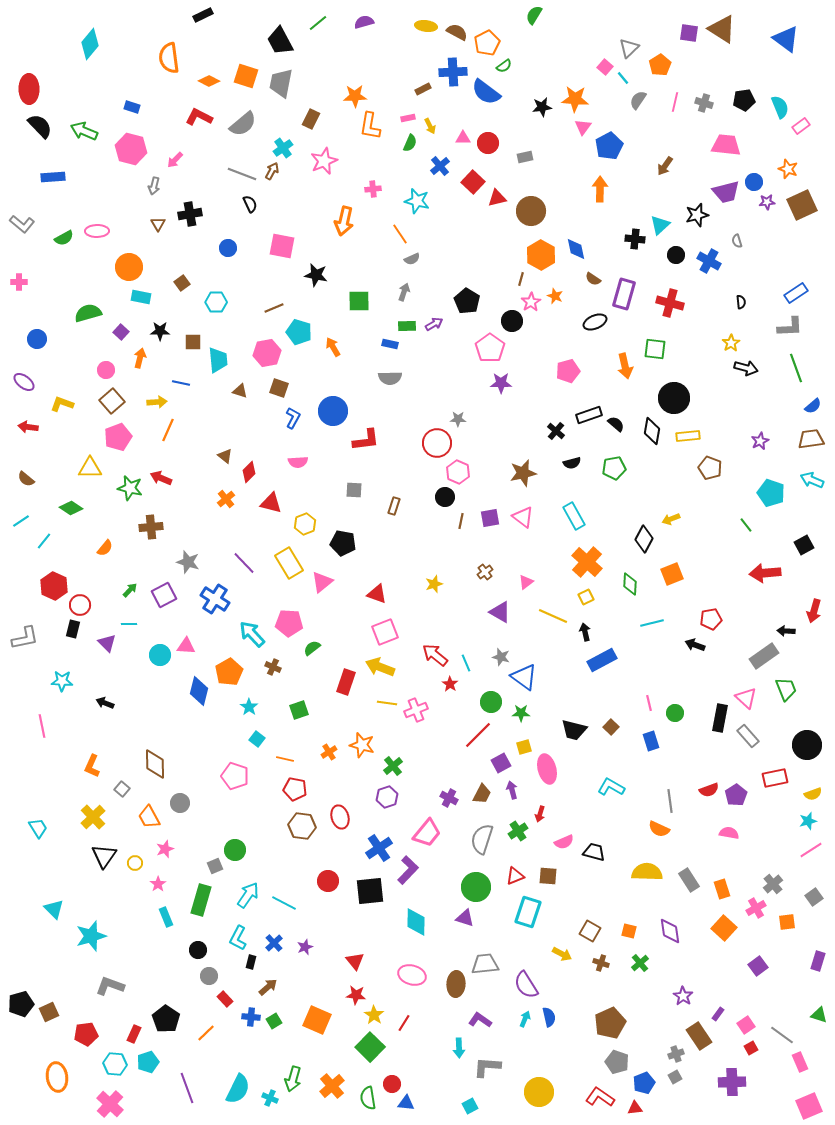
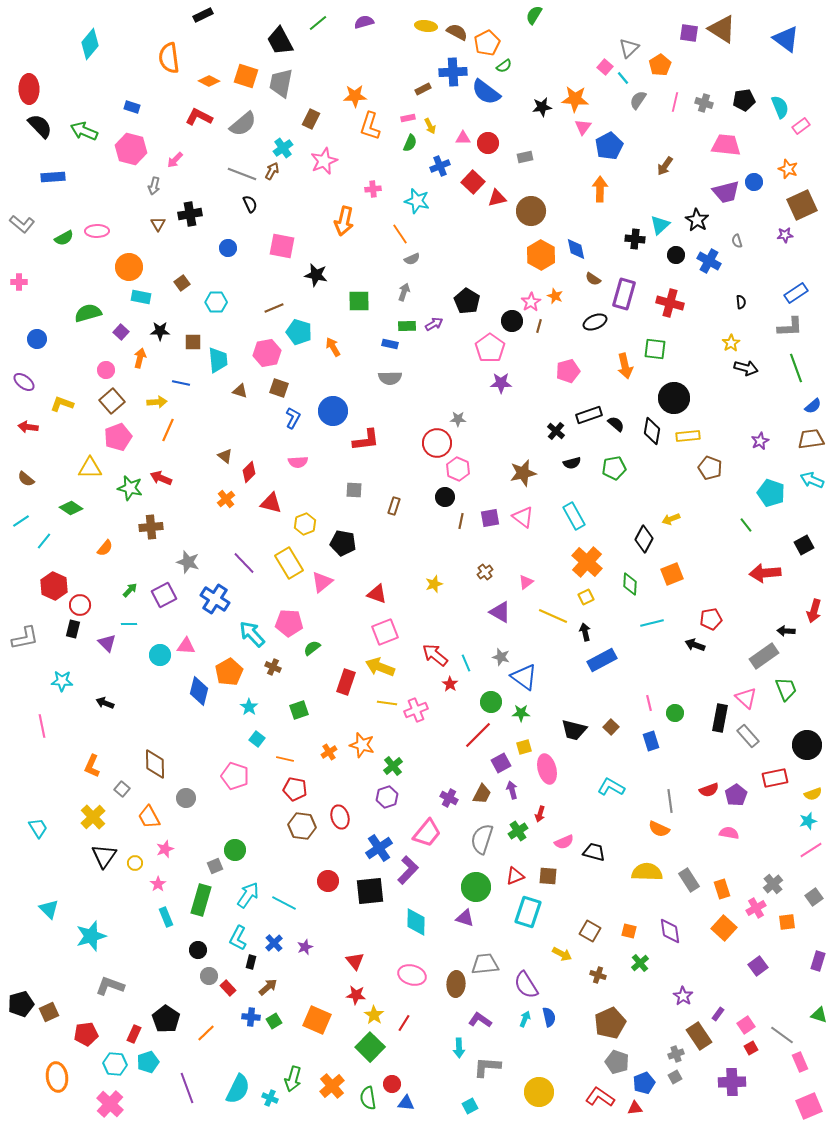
orange L-shape at (370, 126): rotated 8 degrees clockwise
blue cross at (440, 166): rotated 18 degrees clockwise
purple star at (767, 202): moved 18 px right, 33 px down
black star at (697, 215): moved 5 px down; rotated 25 degrees counterclockwise
brown line at (521, 279): moved 18 px right, 47 px down
pink hexagon at (458, 472): moved 3 px up
gray circle at (180, 803): moved 6 px right, 5 px up
cyan triangle at (54, 909): moved 5 px left
brown cross at (601, 963): moved 3 px left, 12 px down
red rectangle at (225, 999): moved 3 px right, 11 px up
